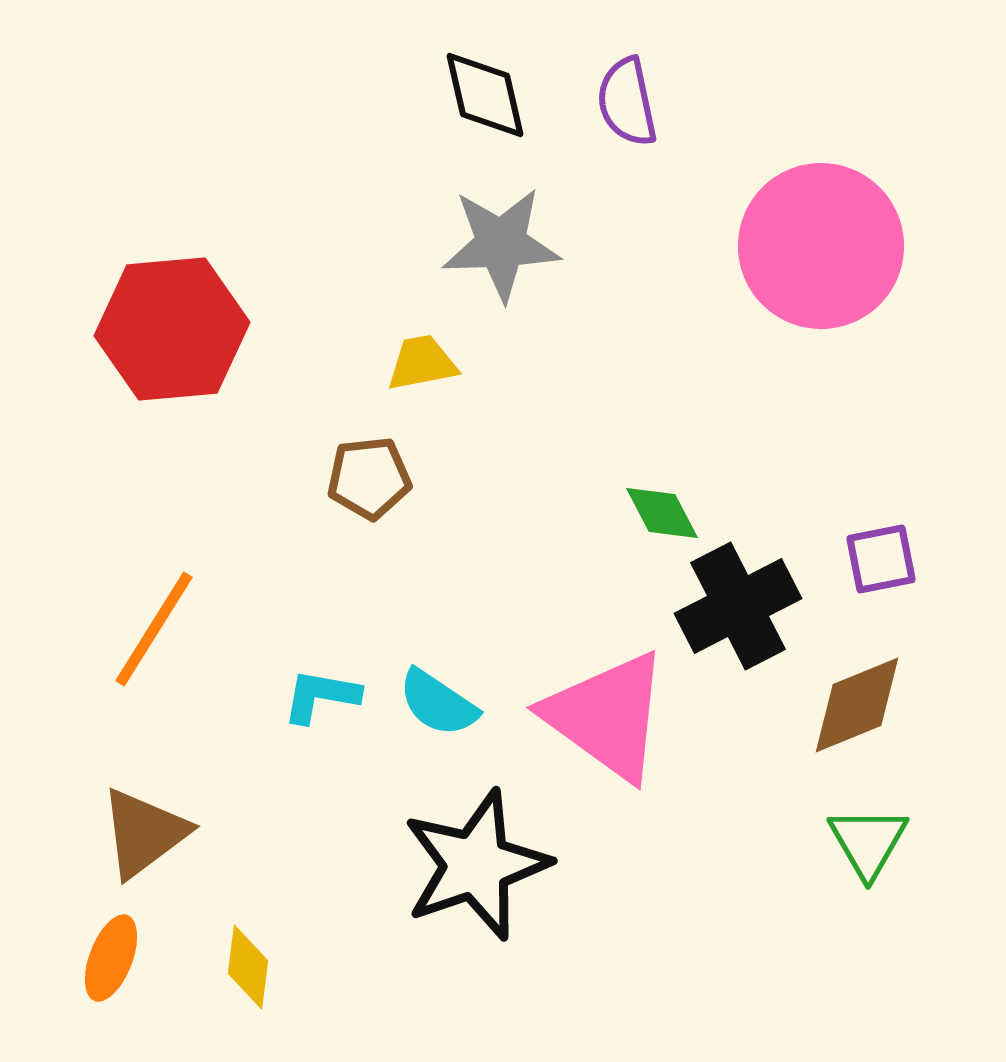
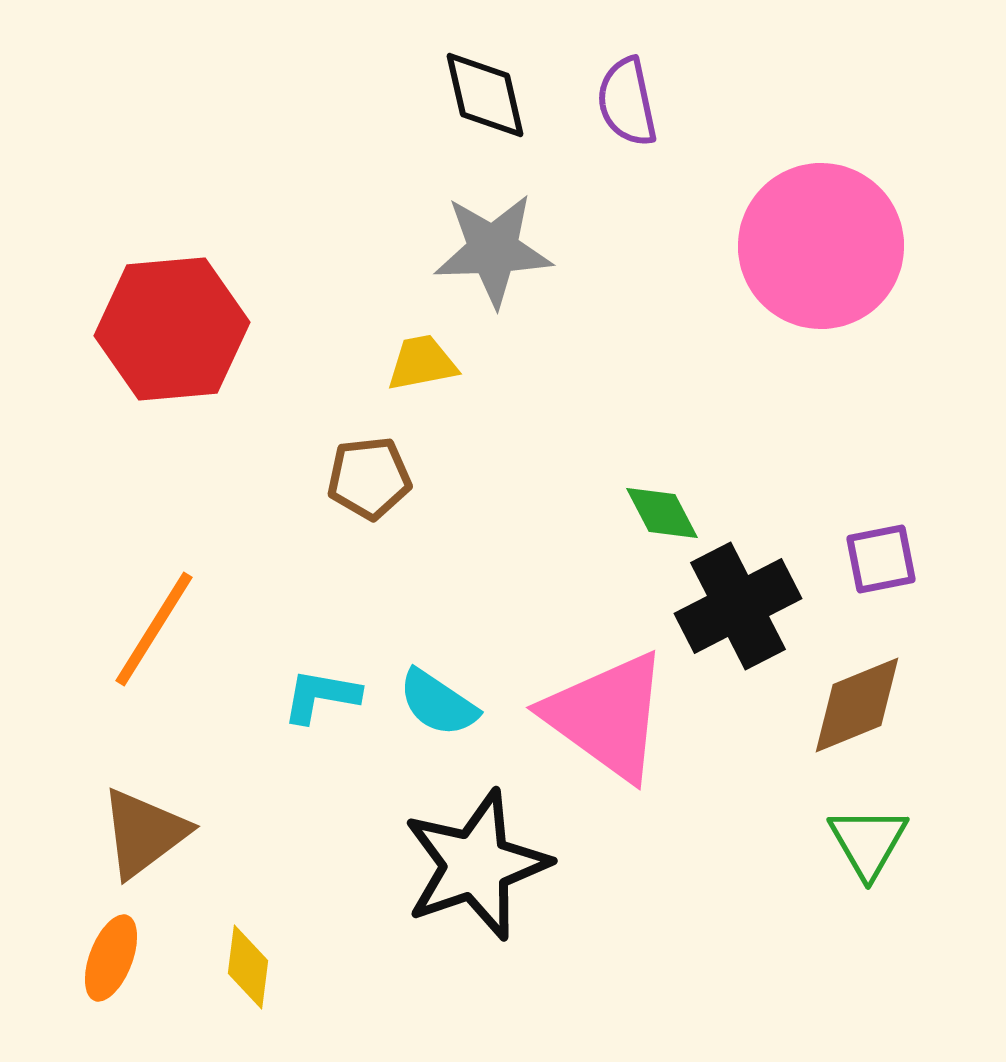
gray star: moved 8 px left, 6 px down
